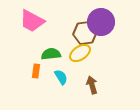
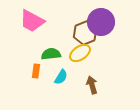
brown hexagon: rotated 15 degrees counterclockwise
cyan semicircle: rotated 63 degrees clockwise
